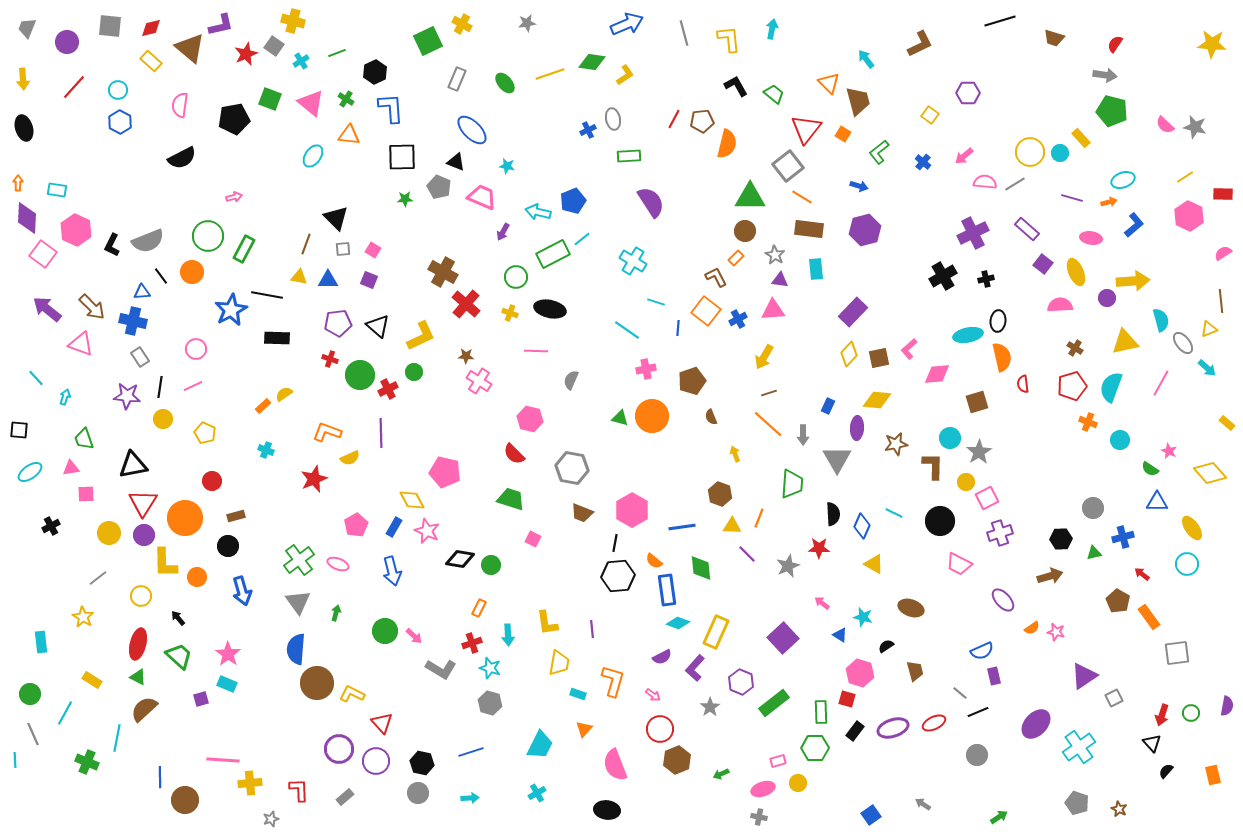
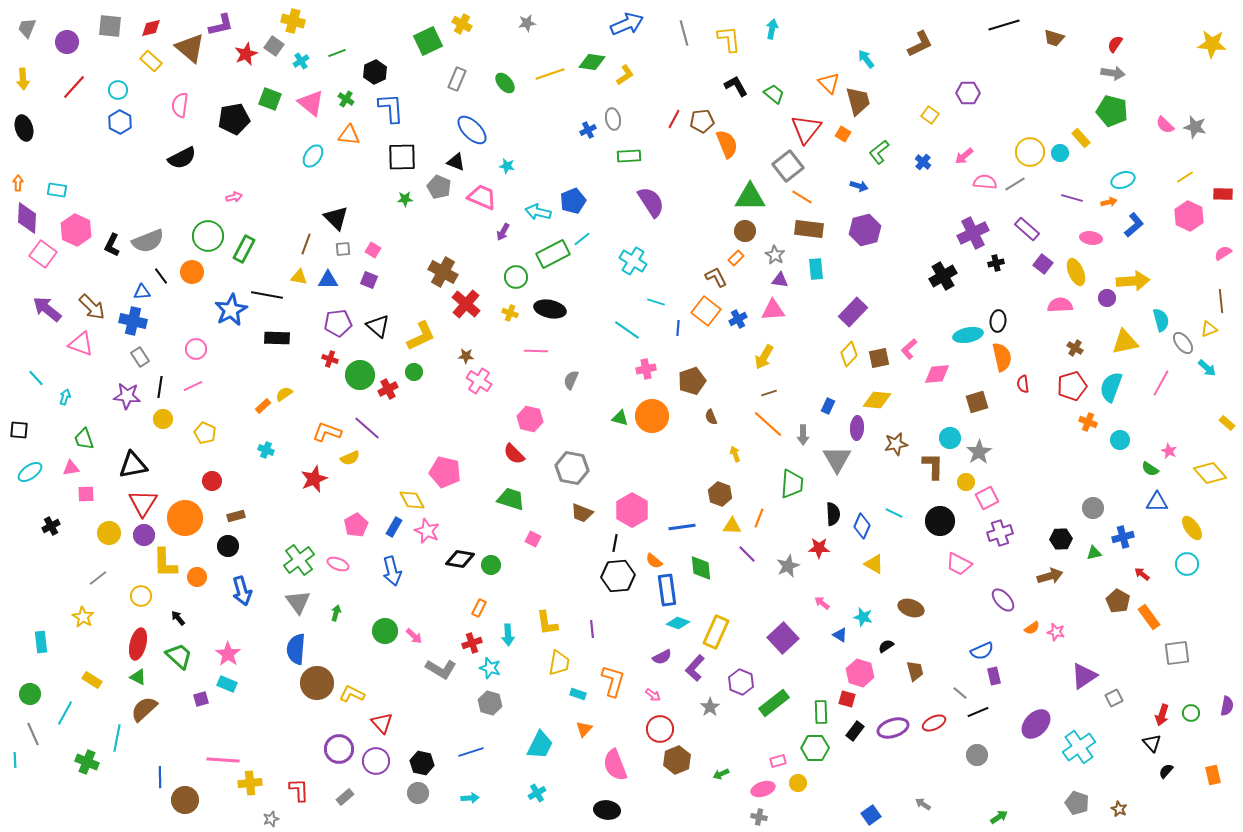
black line at (1000, 21): moved 4 px right, 4 px down
gray arrow at (1105, 75): moved 8 px right, 2 px up
orange semicircle at (727, 144): rotated 36 degrees counterclockwise
black cross at (986, 279): moved 10 px right, 16 px up
purple line at (381, 433): moved 14 px left, 5 px up; rotated 48 degrees counterclockwise
